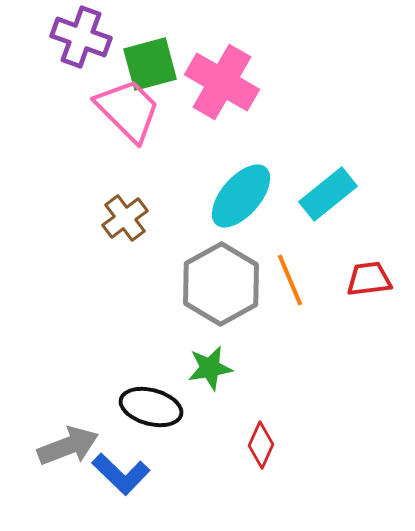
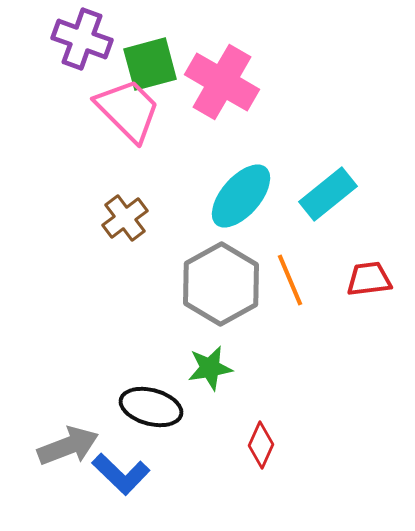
purple cross: moved 1 px right, 2 px down
